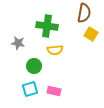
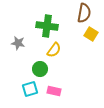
yellow semicircle: moved 1 px left; rotated 49 degrees counterclockwise
green circle: moved 6 px right, 3 px down
